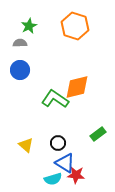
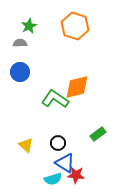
blue circle: moved 2 px down
